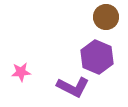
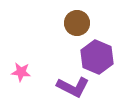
brown circle: moved 29 px left, 6 px down
pink star: rotated 12 degrees clockwise
